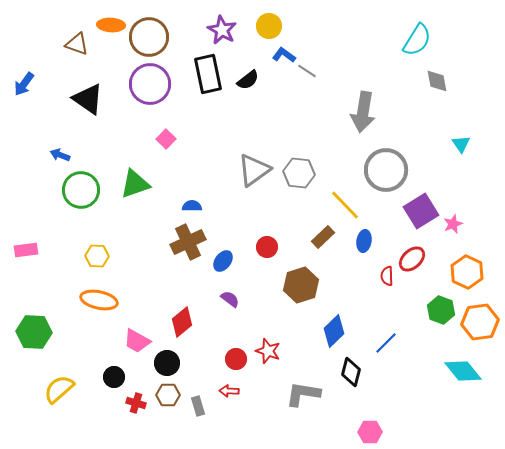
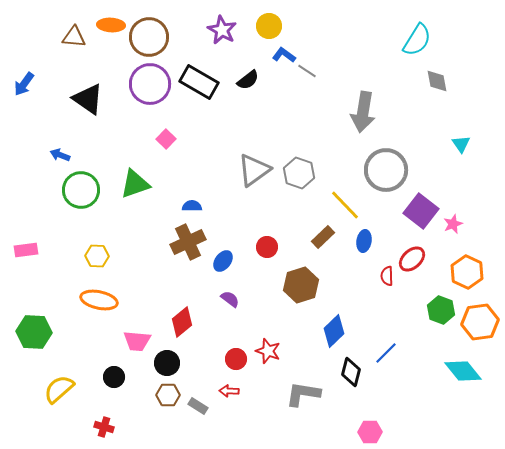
brown triangle at (77, 44): moved 3 px left, 7 px up; rotated 15 degrees counterclockwise
black rectangle at (208, 74): moved 9 px left, 8 px down; rotated 48 degrees counterclockwise
gray hexagon at (299, 173): rotated 12 degrees clockwise
purple square at (421, 211): rotated 20 degrees counterclockwise
pink trapezoid at (137, 341): rotated 24 degrees counterclockwise
blue line at (386, 343): moved 10 px down
red cross at (136, 403): moved 32 px left, 24 px down
gray rectangle at (198, 406): rotated 42 degrees counterclockwise
